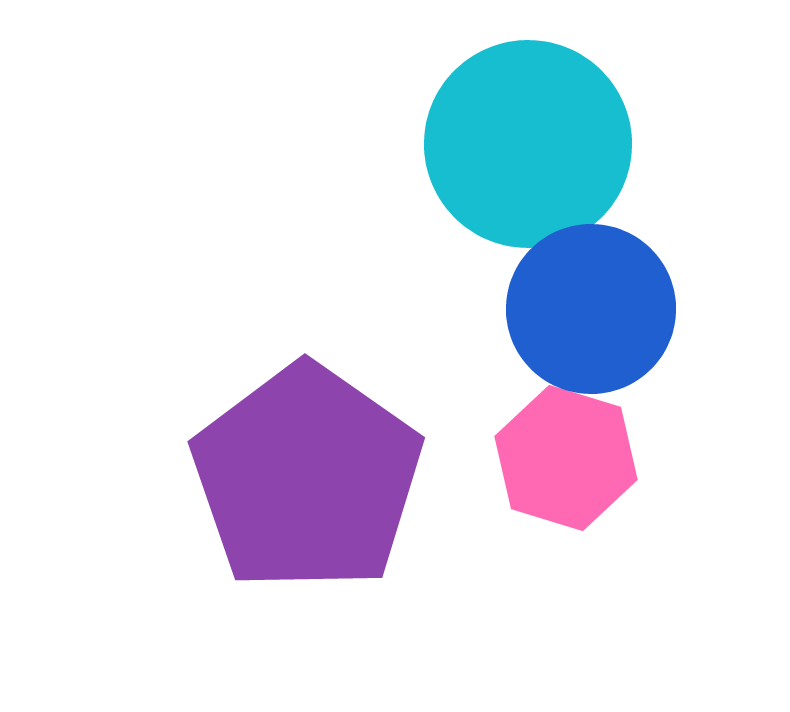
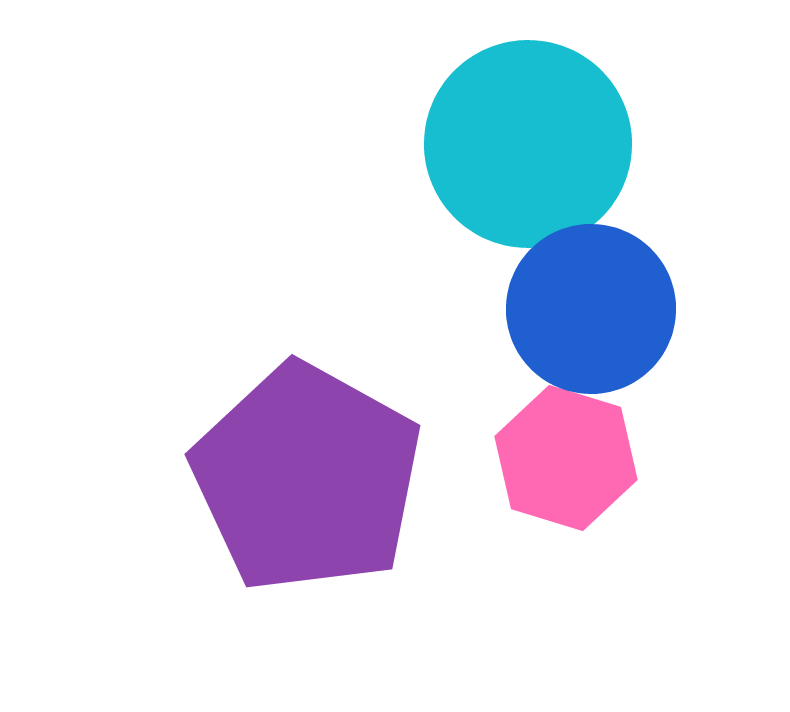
purple pentagon: rotated 6 degrees counterclockwise
